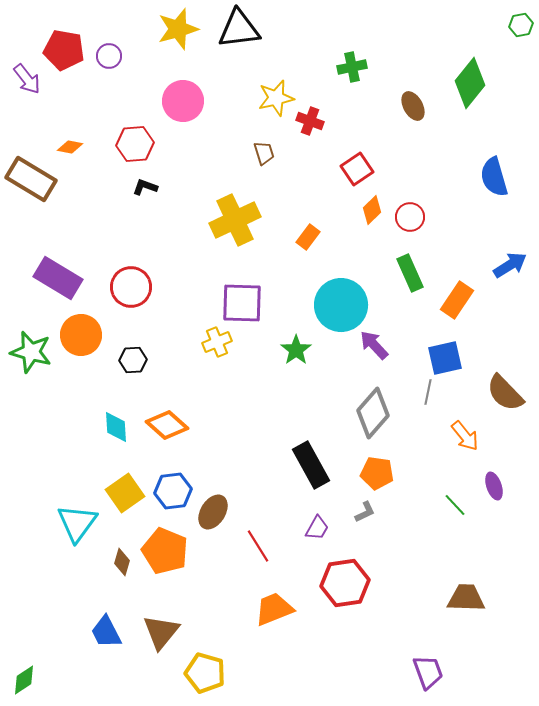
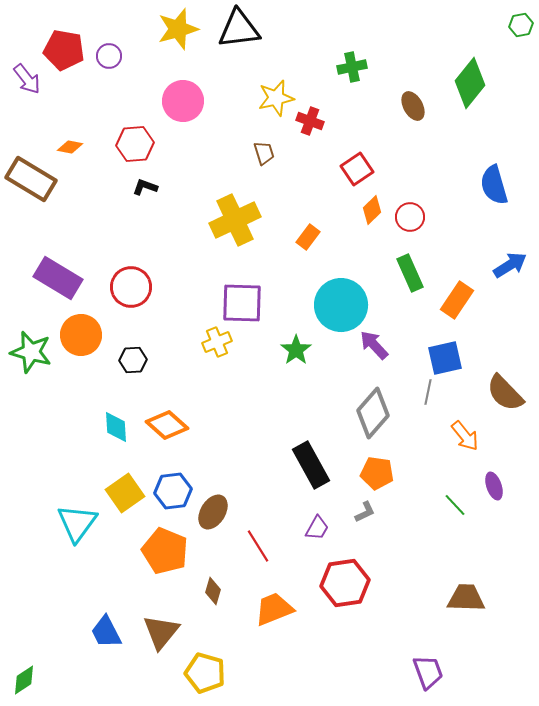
blue semicircle at (494, 177): moved 8 px down
brown diamond at (122, 562): moved 91 px right, 29 px down
